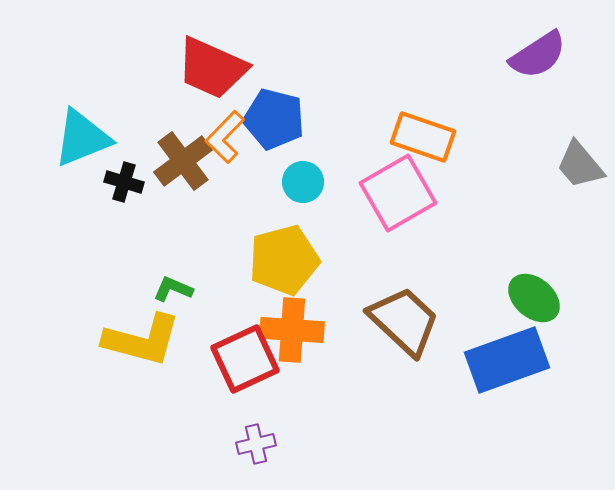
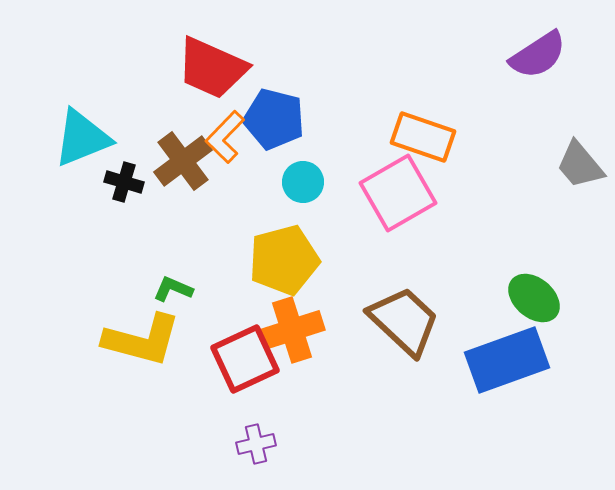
orange cross: rotated 22 degrees counterclockwise
